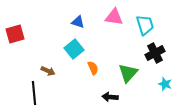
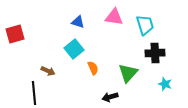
black cross: rotated 24 degrees clockwise
black arrow: rotated 21 degrees counterclockwise
